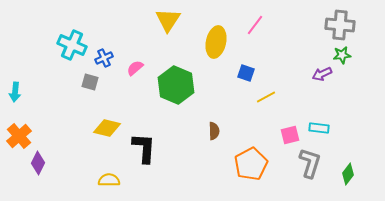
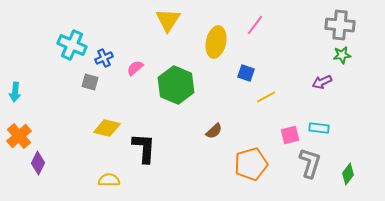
purple arrow: moved 8 px down
brown semicircle: rotated 48 degrees clockwise
orange pentagon: rotated 12 degrees clockwise
